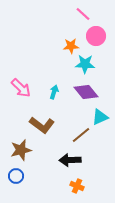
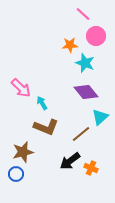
orange star: moved 1 px left, 1 px up
cyan star: moved 1 px up; rotated 18 degrees clockwise
cyan arrow: moved 12 px left, 11 px down; rotated 48 degrees counterclockwise
cyan triangle: rotated 18 degrees counterclockwise
brown L-shape: moved 4 px right, 2 px down; rotated 15 degrees counterclockwise
brown line: moved 1 px up
brown star: moved 2 px right, 2 px down
black arrow: moved 1 px down; rotated 35 degrees counterclockwise
blue circle: moved 2 px up
orange cross: moved 14 px right, 18 px up
